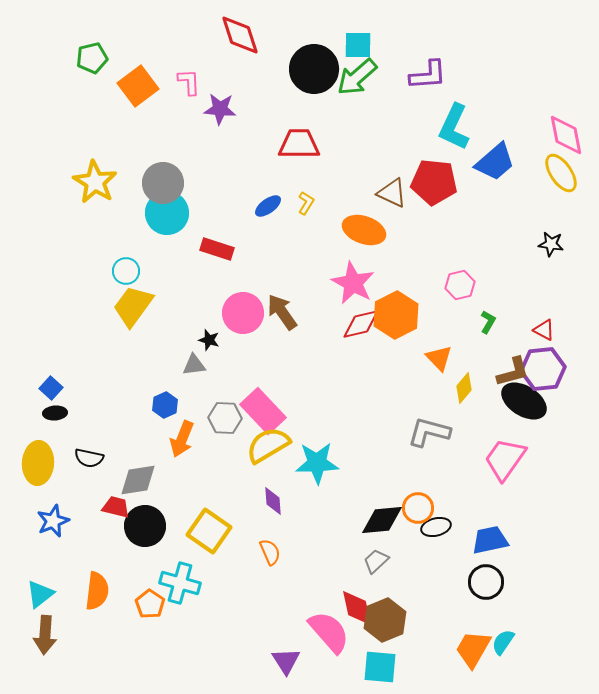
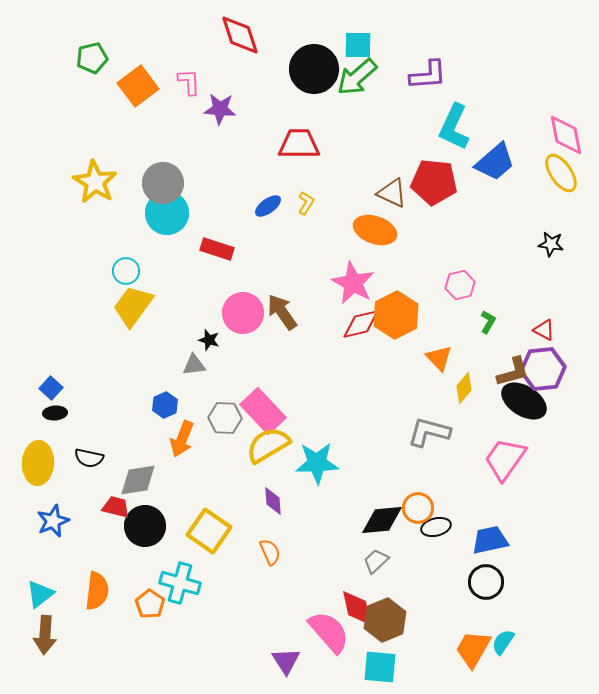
orange ellipse at (364, 230): moved 11 px right
